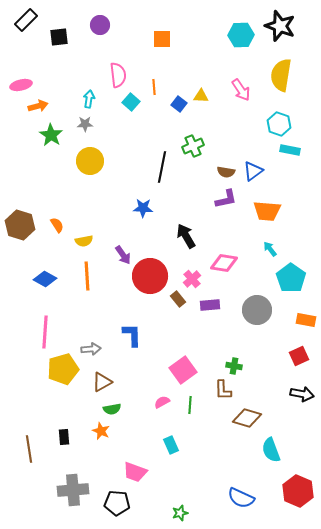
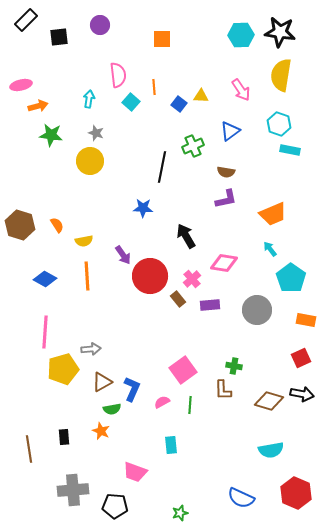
black star at (280, 26): moved 6 px down; rotated 12 degrees counterclockwise
gray star at (85, 124): moved 11 px right, 9 px down; rotated 21 degrees clockwise
green star at (51, 135): rotated 25 degrees counterclockwise
blue triangle at (253, 171): moved 23 px left, 40 px up
orange trapezoid at (267, 211): moved 6 px right, 3 px down; rotated 28 degrees counterclockwise
blue L-shape at (132, 335): moved 54 px down; rotated 25 degrees clockwise
red square at (299, 356): moved 2 px right, 2 px down
brown diamond at (247, 418): moved 22 px right, 17 px up
cyan rectangle at (171, 445): rotated 18 degrees clockwise
cyan semicircle at (271, 450): rotated 80 degrees counterclockwise
red hexagon at (298, 491): moved 2 px left, 2 px down
black pentagon at (117, 503): moved 2 px left, 3 px down
